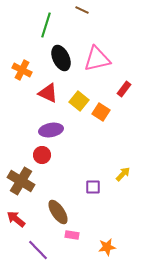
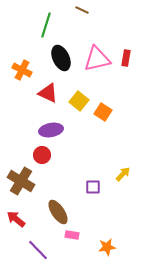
red rectangle: moved 2 px right, 31 px up; rotated 28 degrees counterclockwise
orange square: moved 2 px right
